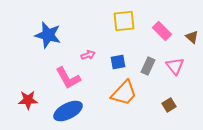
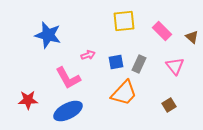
blue square: moved 2 px left
gray rectangle: moved 9 px left, 2 px up
